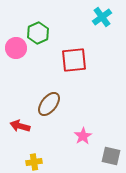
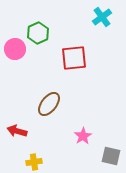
pink circle: moved 1 px left, 1 px down
red square: moved 2 px up
red arrow: moved 3 px left, 5 px down
